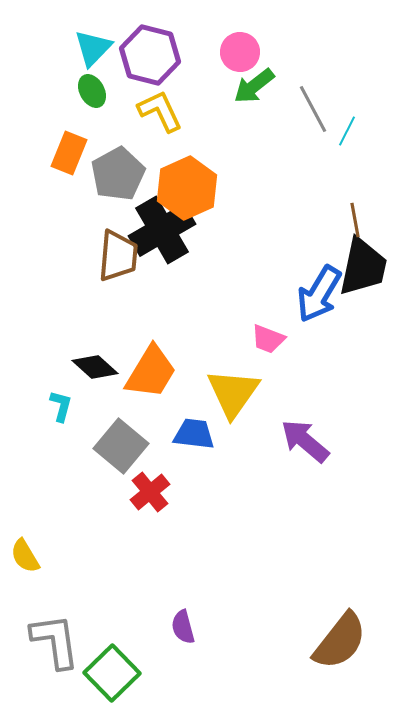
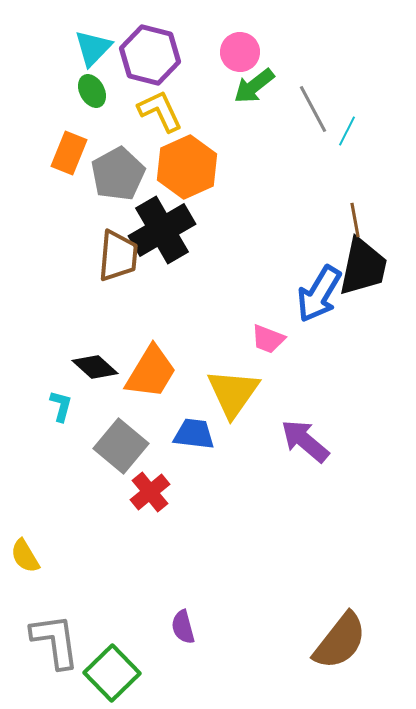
orange hexagon: moved 21 px up
